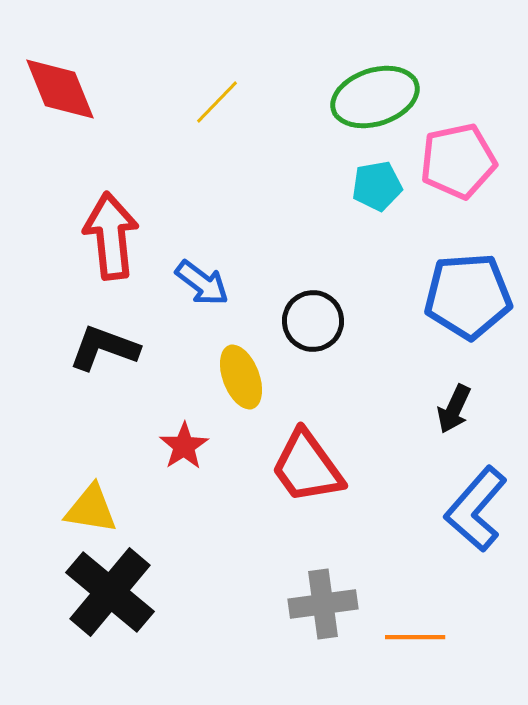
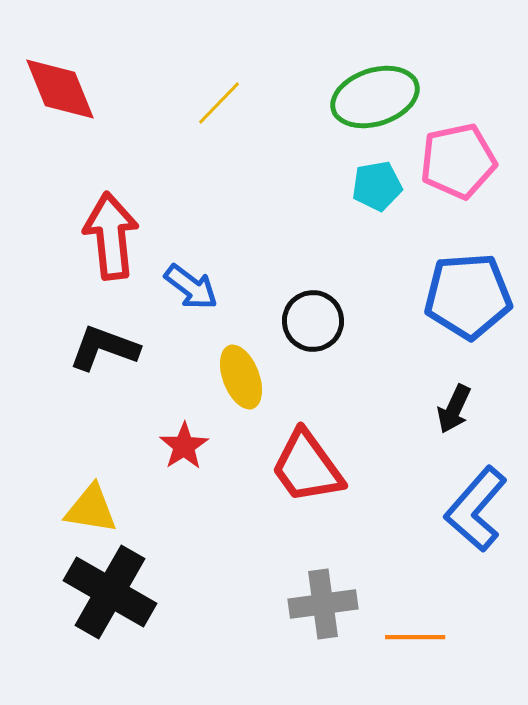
yellow line: moved 2 px right, 1 px down
blue arrow: moved 11 px left, 4 px down
black cross: rotated 10 degrees counterclockwise
